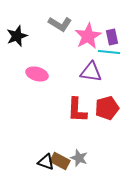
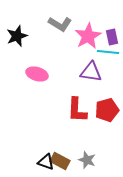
cyan line: moved 1 px left
red pentagon: moved 2 px down
gray star: moved 8 px right, 2 px down
